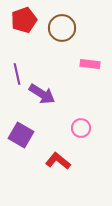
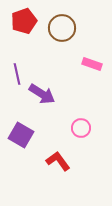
red pentagon: moved 1 px down
pink rectangle: moved 2 px right; rotated 12 degrees clockwise
red L-shape: rotated 15 degrees clockwise
